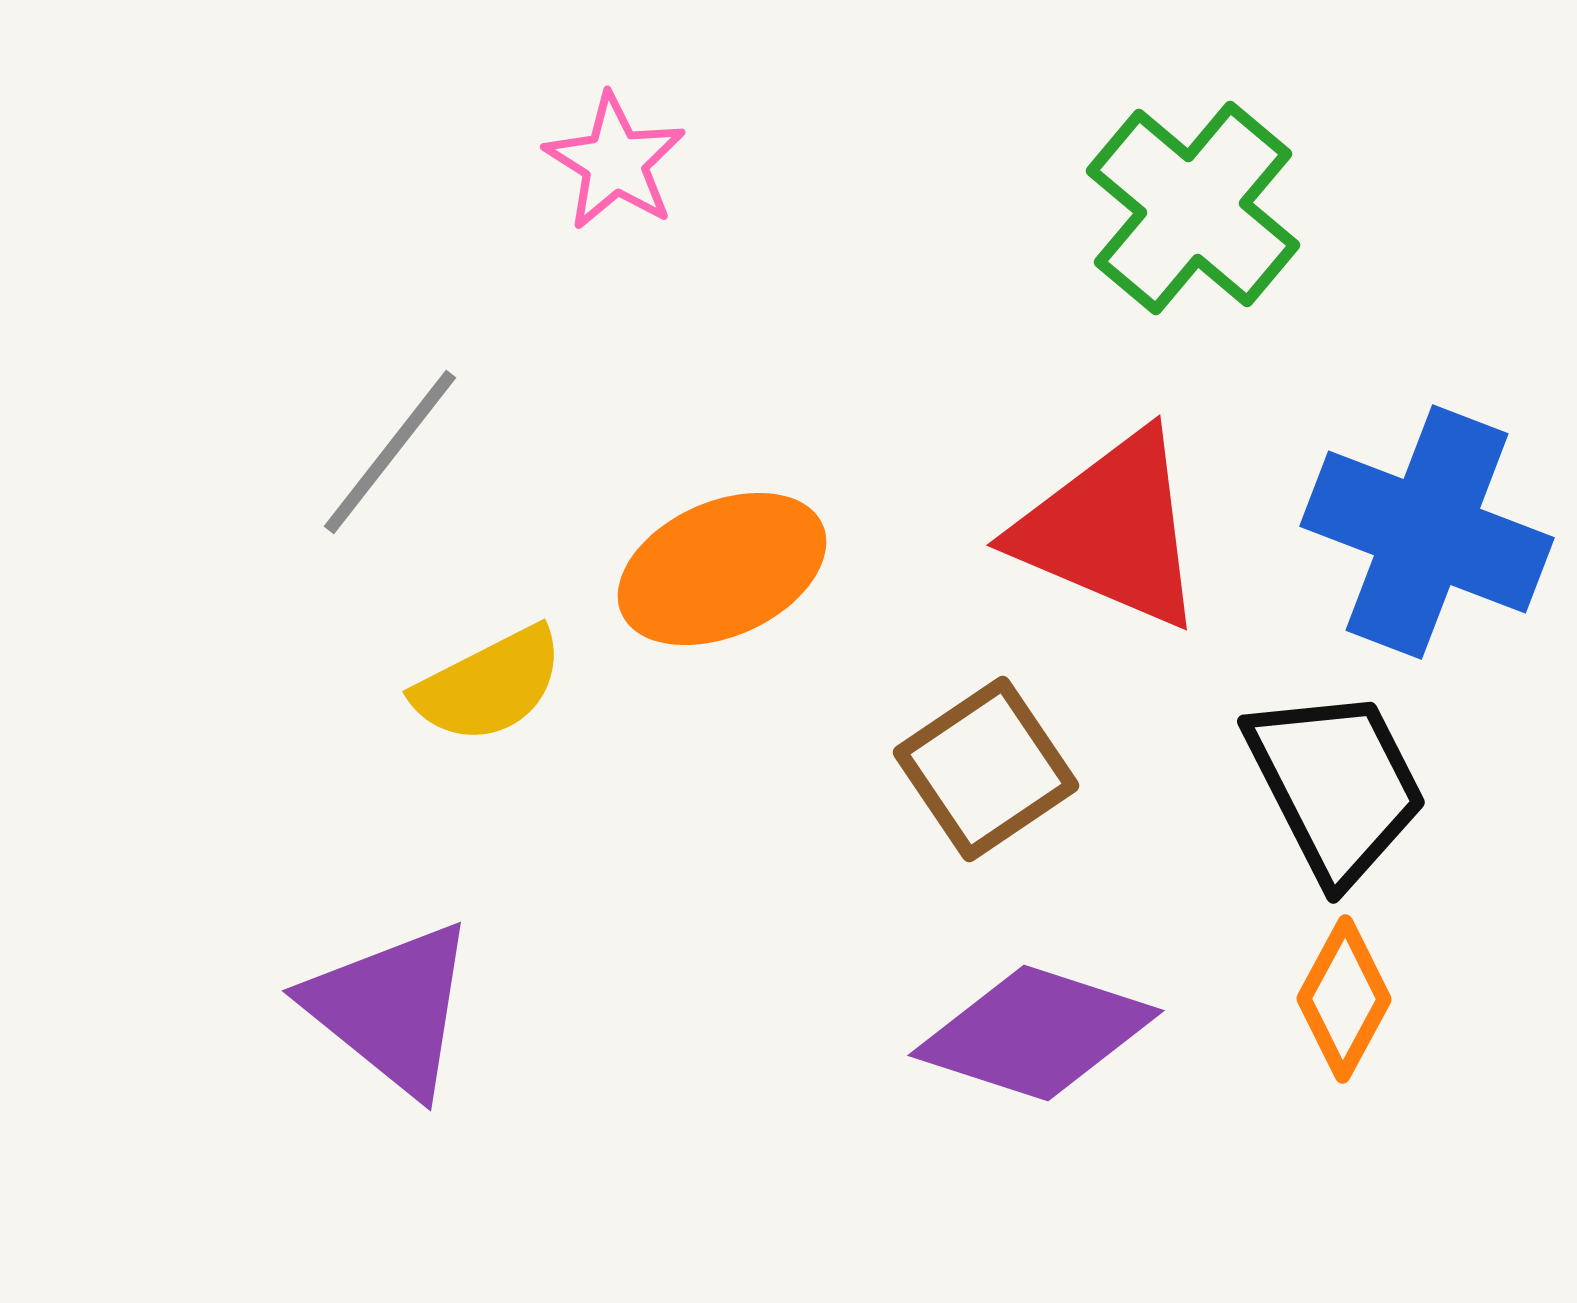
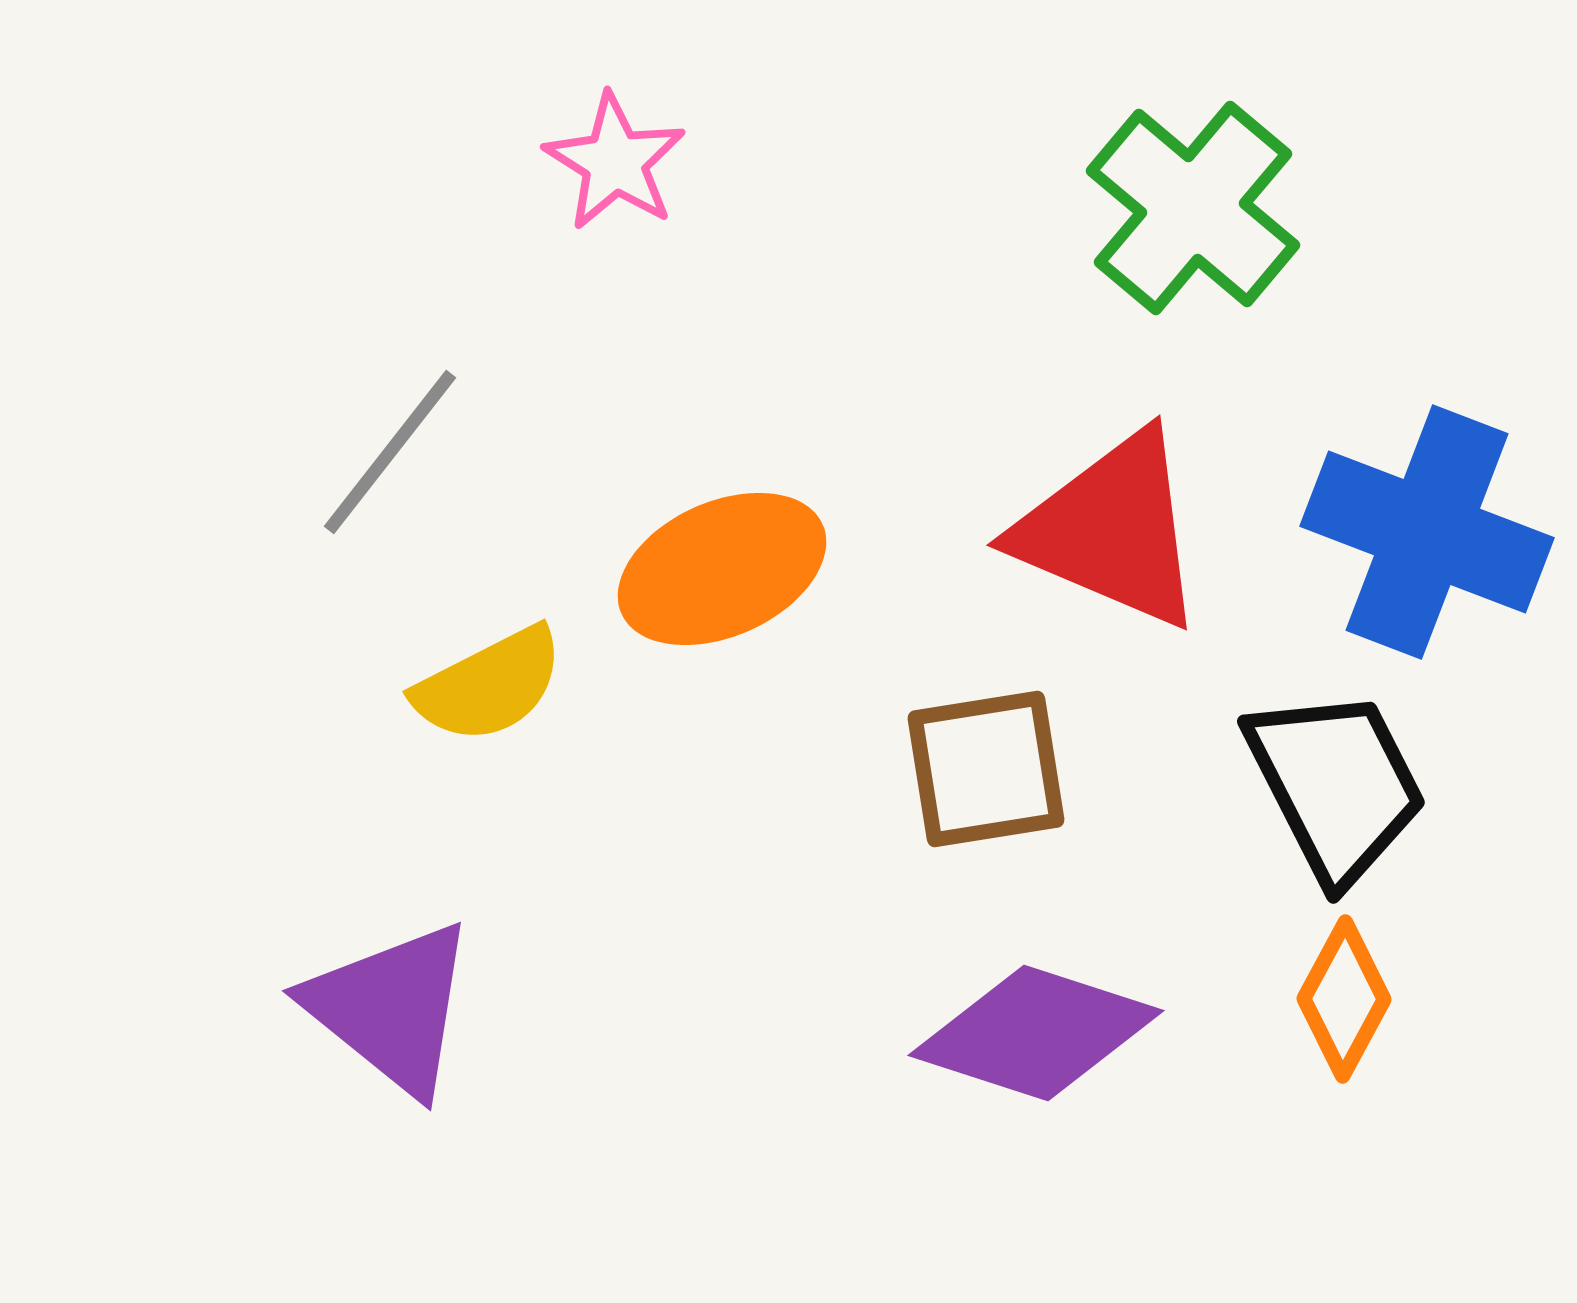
brown square: rotated 25 degrees clockwise
